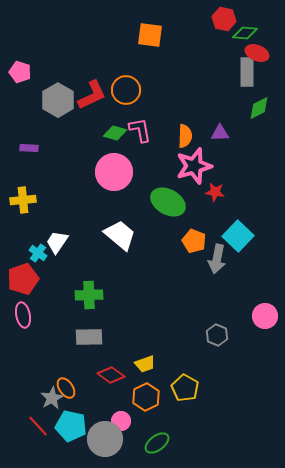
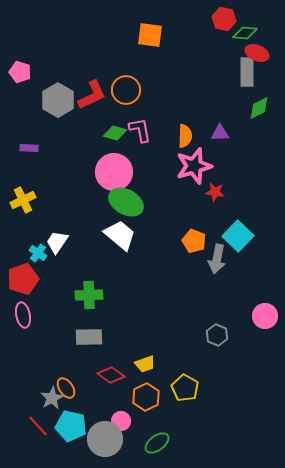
yellow cross at (23, 200): rotated 20 degrees counterclockwise
green ellipse at (168, 202): moved 42 px left
